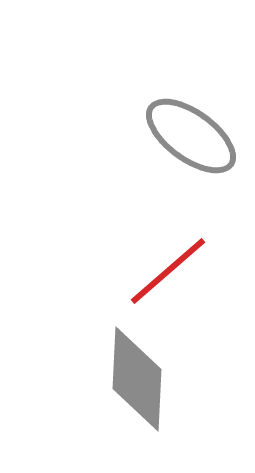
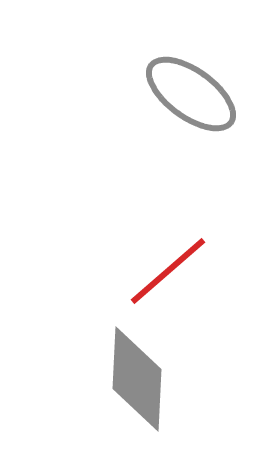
gray ellipse: moved 42 px up
